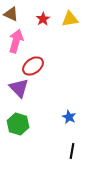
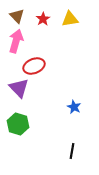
brown triangle: moved 6 px right, 2 px down; rotated 21 degrees clockwise
red ellipse: moved 1 px right; rotated 15 degrees clockwise
blue star: moved 5 px right, 10 px up
